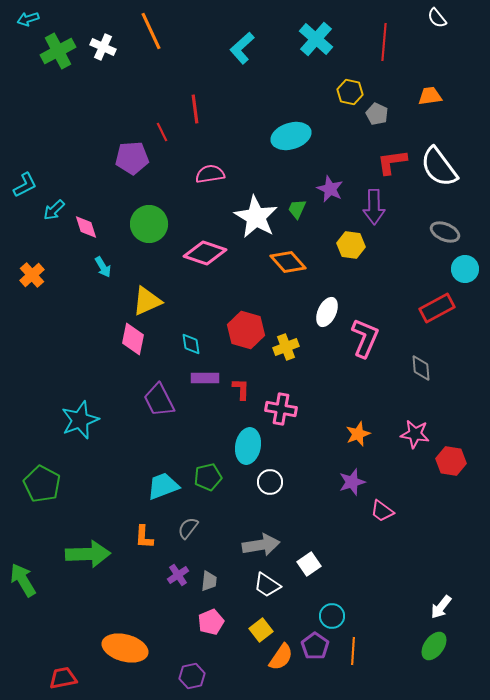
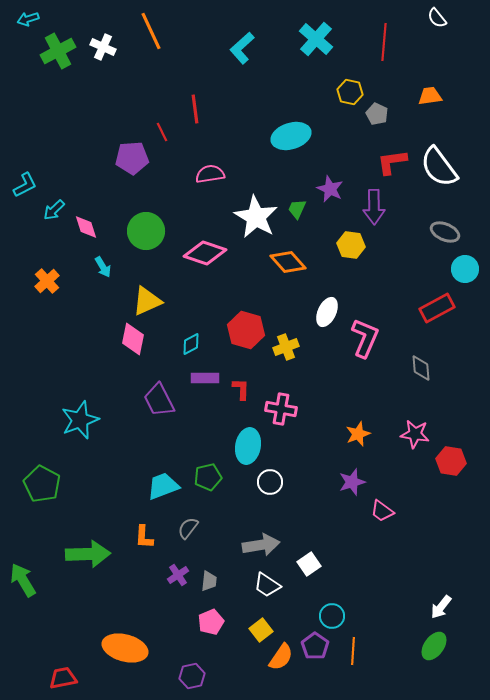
green circle at (149, 224): moved 3 px left, 7 px down
orange cross at (32, 275): moved 15 px right, 6 px down
cyan diamond at (191, 344): rotated 70 degrees clockwise
